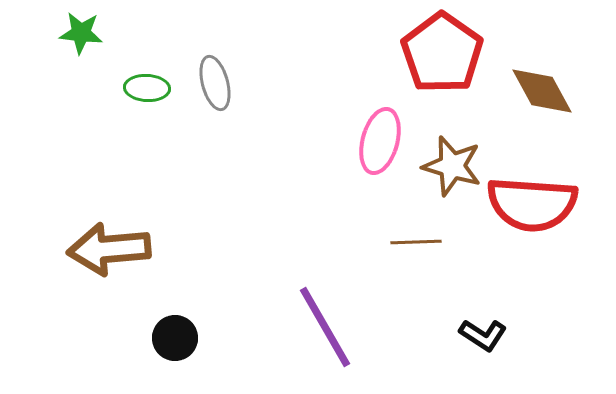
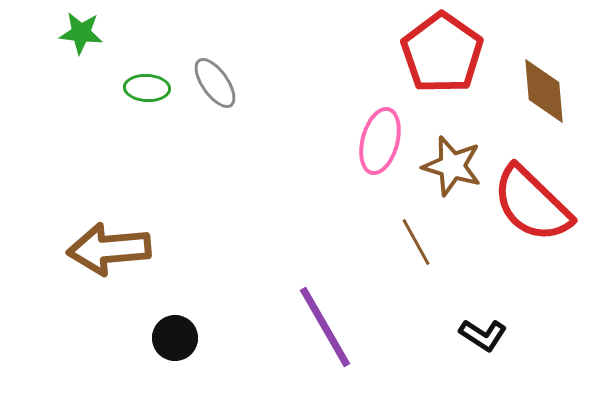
gray ellipse: rotated 20 degrees counterclockwise
brown diamond: moved 2 px right; rotated 24 degrees clockwise
red semicircle: rotated 40 degrees clockwise
brown line: rotated 63 degrees clockwise
